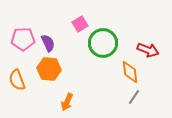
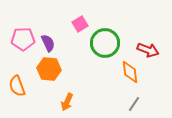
green circle: moved 2 px right
orange semicircle: moved 6 px down
gray line: moved 7 px down
